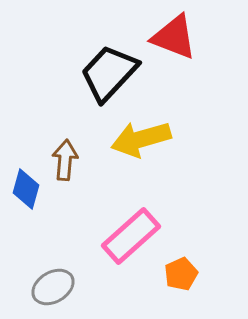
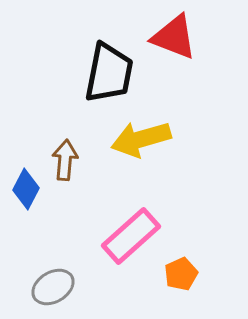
black trapezoid: rotated 148 degrees clockwise
blue diamond: rotated 12 degrees clockwise
